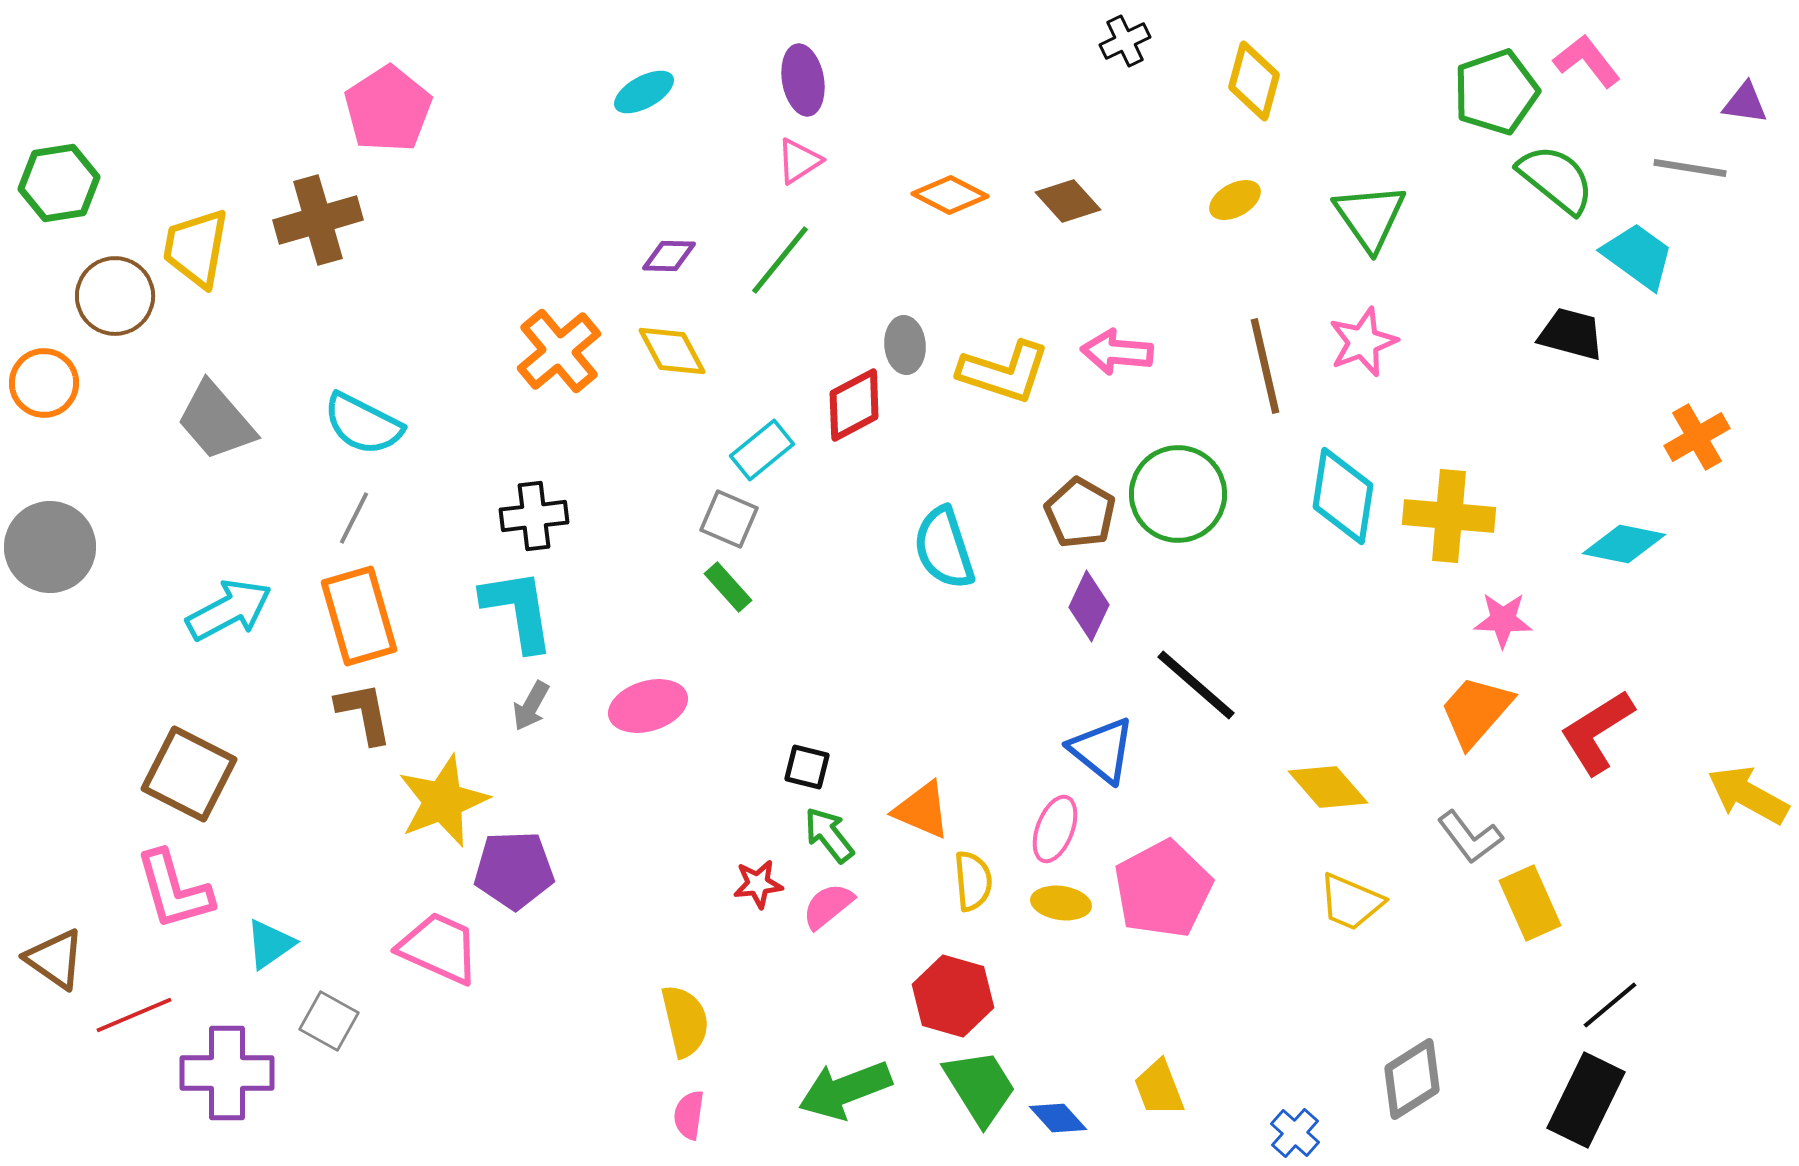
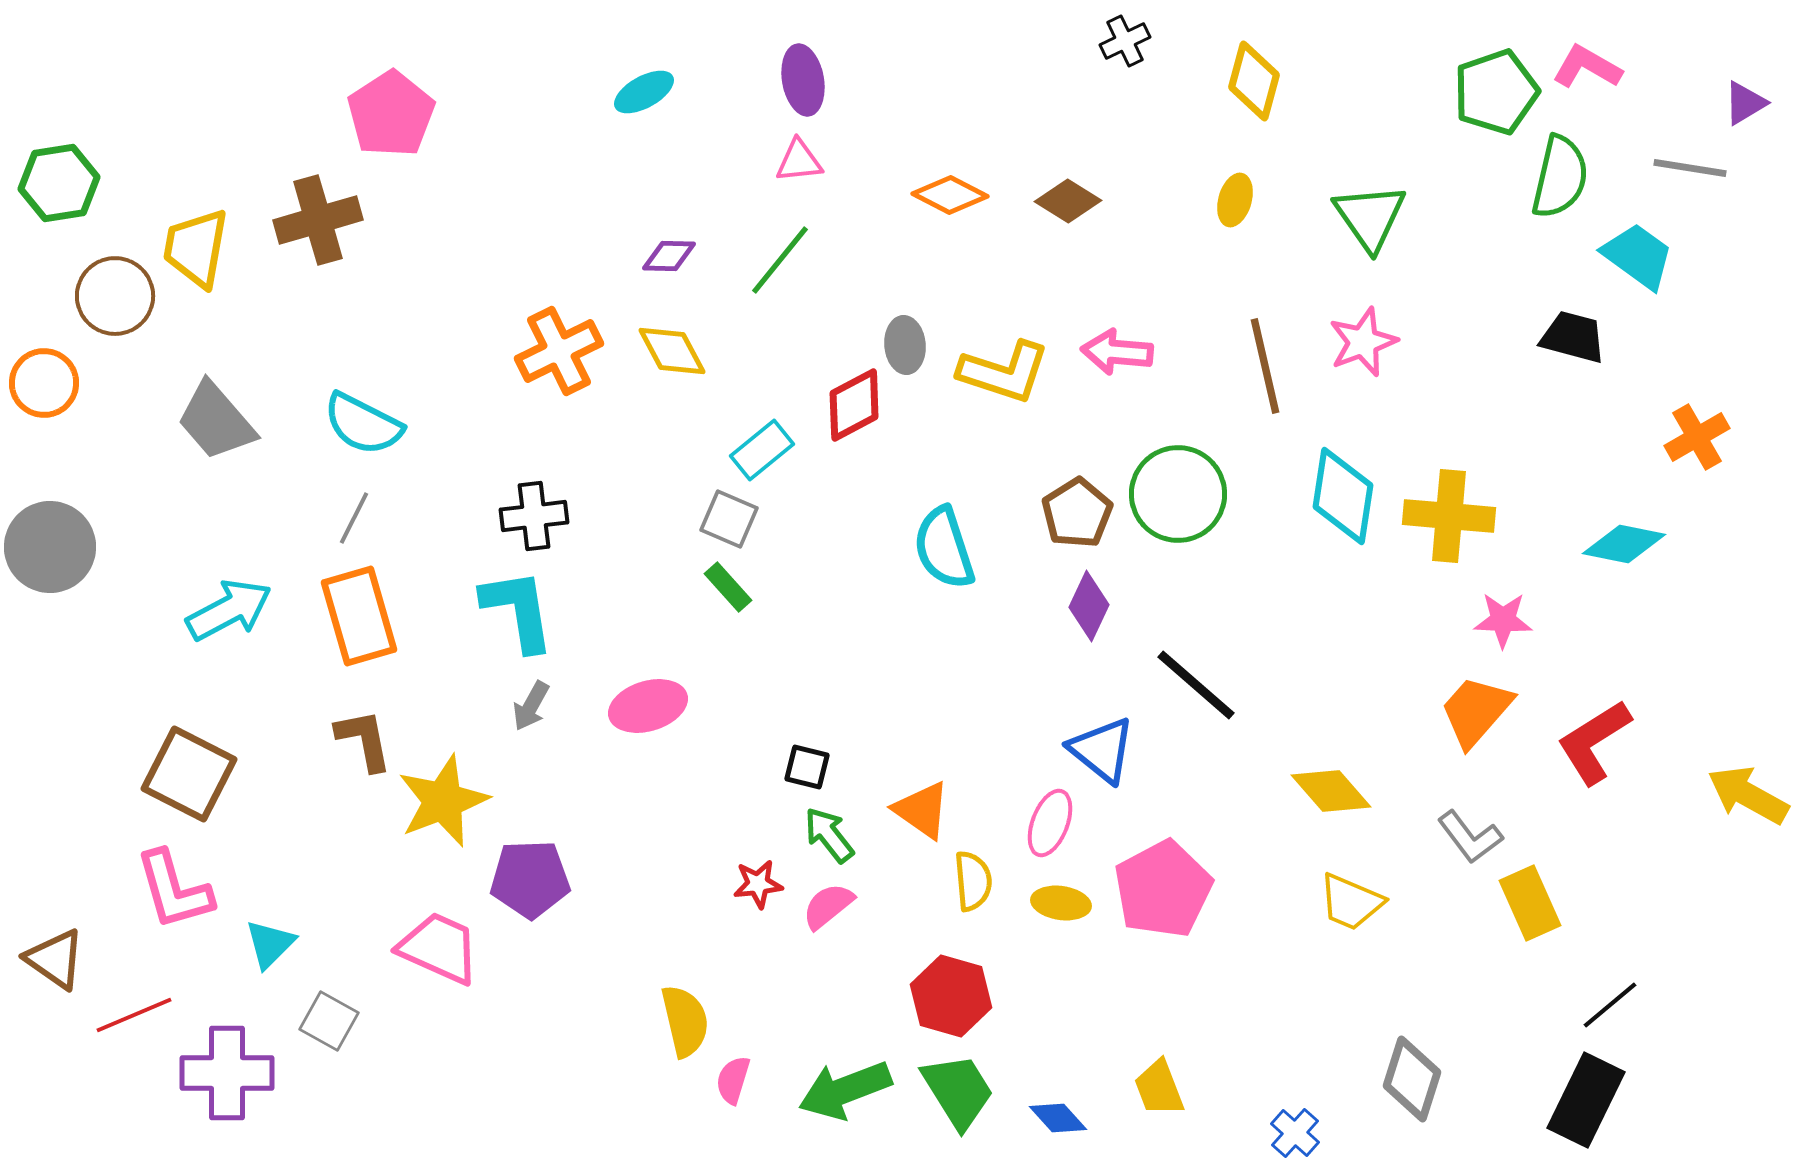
pink L-shape at (1587, 61): moved 6 px down; rotated 22 degrees counterclockwise
purple triangle at (1745, 103): rotated 39 degrees counterclockwise
pink pentagon at (388, 109): moved 3 px right, 5 px down
pink triangle at (799, 161): rotated 27 degrees clockwise
green semicircle at (1556, 179): moved 4 px right, 2 px up; rotated 64 degrees clockwise
yellow ellipse at (1235, 200): rotated 45 degrees counterclockwise
brown diamond at (1068, 201): rotated 16 degrees counterclockwise
black trapezoid at (1571, 334): moved 2 px right, 3 px down
orange cross at (559, 351): rotated 14 degrees clockwise
brown pentagon at (1080, 513): moved 3 px left; rotated 10 degrees clockwise
brown L-shape at (364, 713): moved 27 px down
red L-shape at (1597, 732): moved 3 px left, 10 px down
yellow diamond at (1328, 787): moved 3 px right, 4 px down
orange triangle at (922, 810): rotated 12 degrees clockwise
pink ellipse at (1055, 829): moved 5 px left, 6 px up
purple pentagon at (514, 870): moved 16 px right, 9 px down
cyan triangle at (270, 944): rotated 10 degrees counterclockwise
red hexagon at (953, 996): moved 2 px left
gray diamond at (1412, 1079): rotated 40 degrees counterclockwise
green trapezoid at (980, 1087): moved 22 px left, 4 px down
pink semicircle at (689, 1115): moved 44 px right, 35 px up; rotated 9 degrees clockwise
